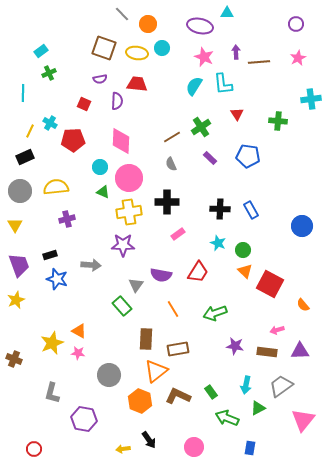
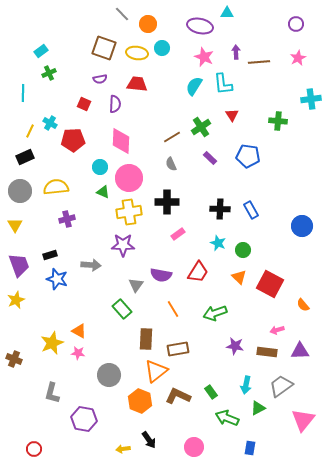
purple semicircle at (117, 101): moved 2 px left, 3 px down
red triangle at (237, 114): moved 5 px left, 1 px down
orange triangle at (245, 271): moved 6 px left, 6 px down
green rectangle at (122, 306): moved 3 px down
